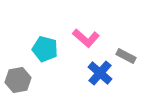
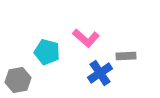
cyan pentagon: moved 2 px right, 3 px down
gray rectangle: rotated 30 degrees counterclockwise
blue cross: rotated 15 degrees clockwise
